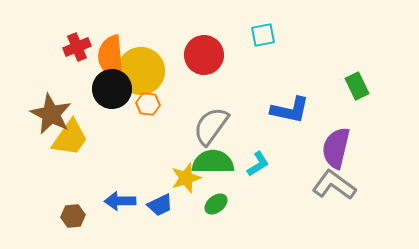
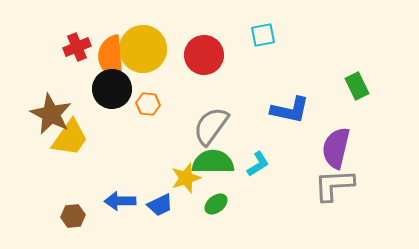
yellow circle: moved 2 px right, 22 px up
gray L-shape: rotated 39 degrees counterclockwise
